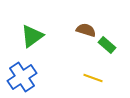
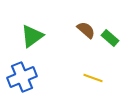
brown semicircle: rotated 24 degrees clockwise
green rectangle: moved 3 px right, 7 px up
blue cross: rotated 12 degrees clockwise
